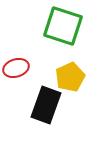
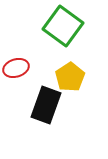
green square: rotated 18 degrees clockwise
yellow pentagon: rotated 8 degrees counterclockwise
